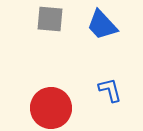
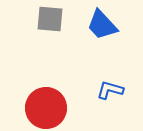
blue L-shape: rotated 60 degrees counterclockwise
red circle: moved 5 px left
